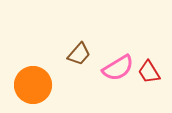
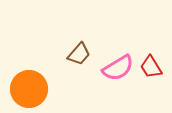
red trapezoid: moved 2 px right, 5 px up
orange circle: moved 4 px left, 4 px down
